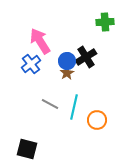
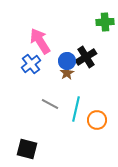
cyan line: moved 2 px right, 2 px down
